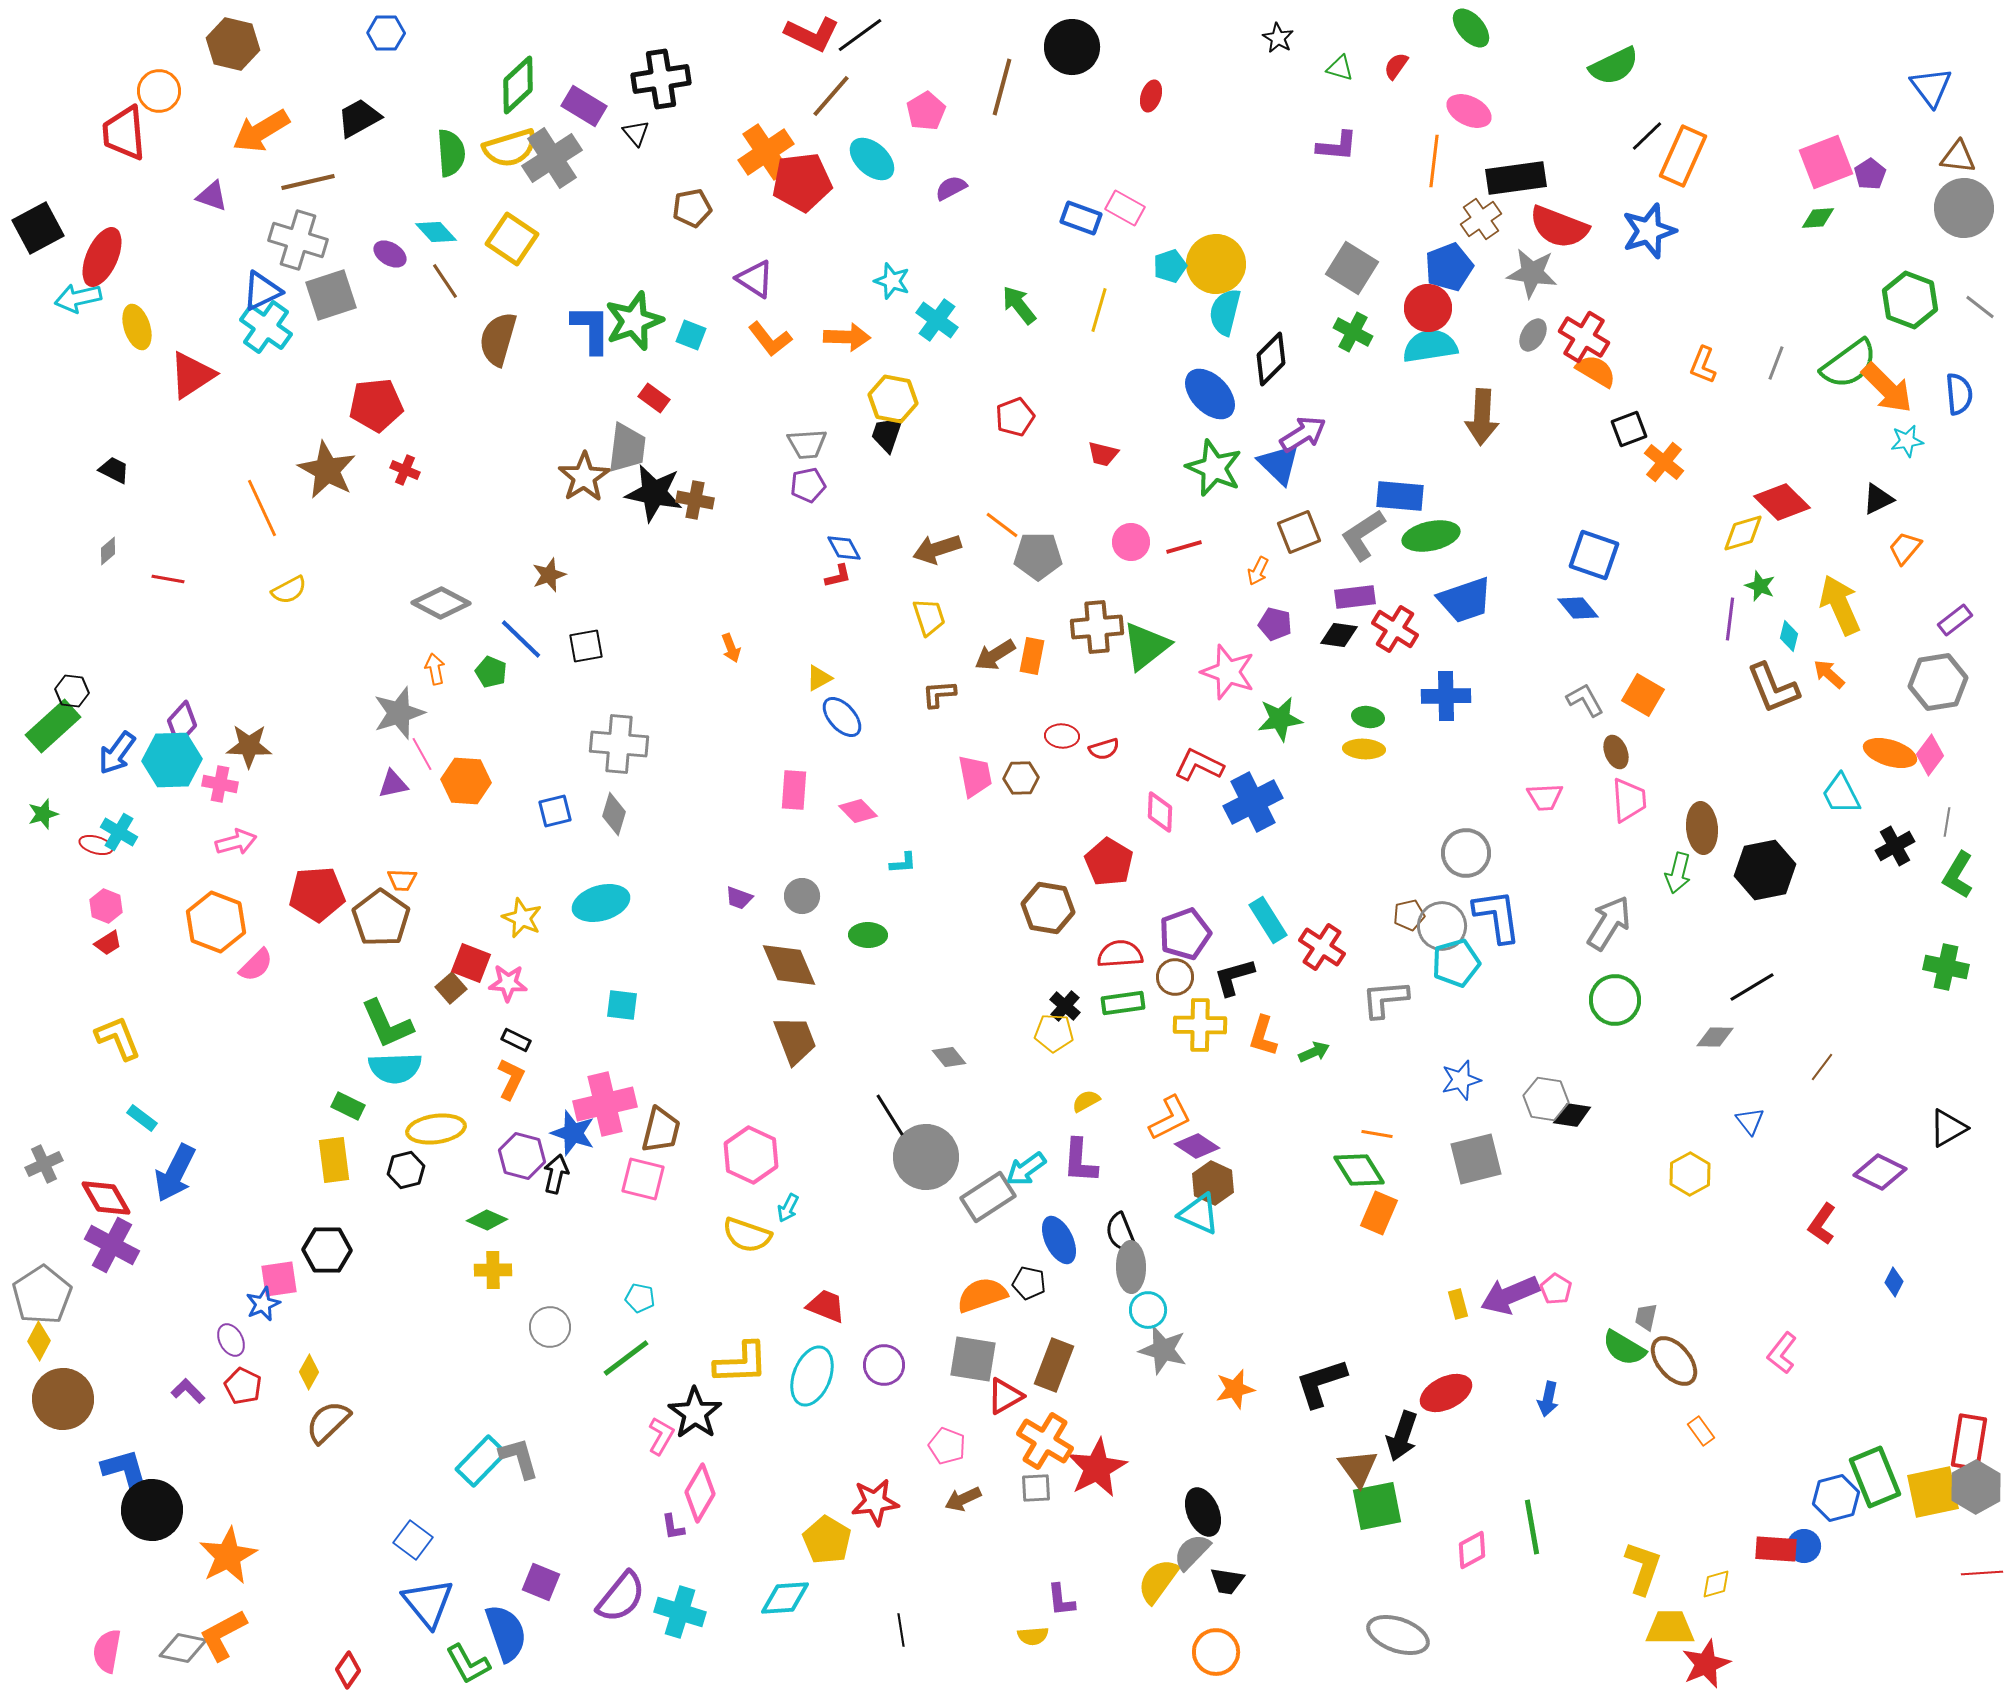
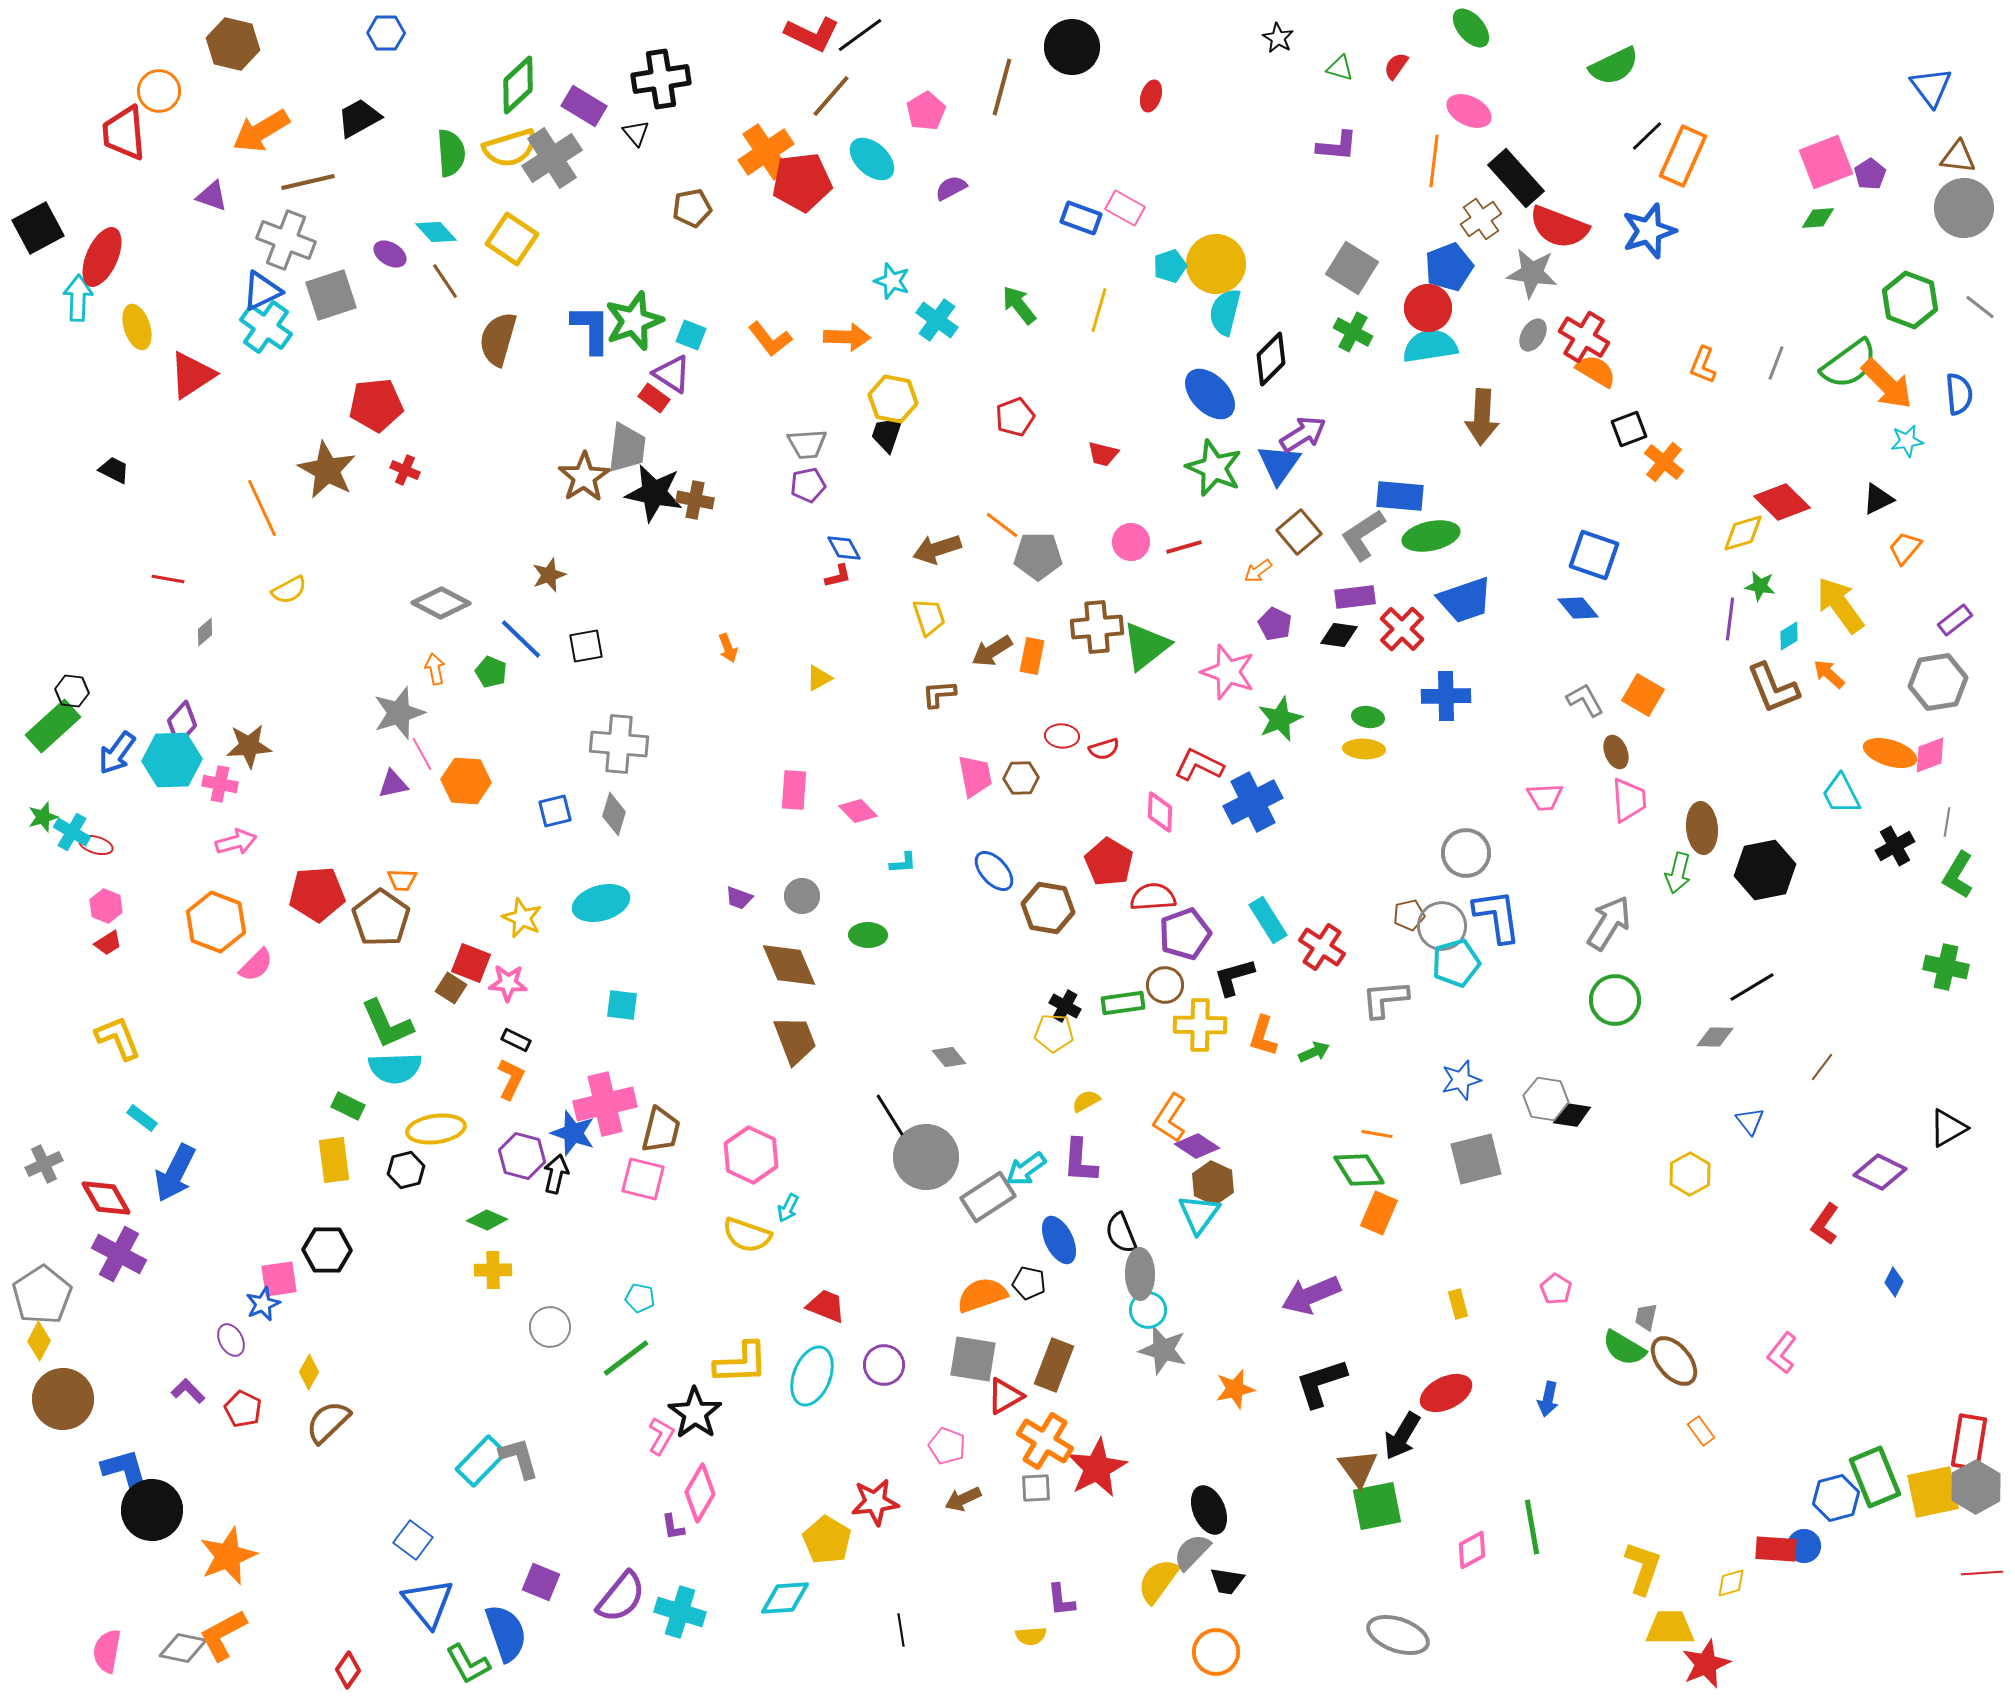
black rectangle at (1516, 178): rotated 56 degrees clockwise
gray cross at (298, 240): moved 12 px left; rotated 4 degrees clockwise
purple triangle at (755, 279): moved 83 px left, 95 px down
cyan arrow at (78, 298): rotated 105 degrees clockwise
orange arrow at (1887, 388): moved 4 px up
blue triangle at (1279, 464): rotated 21 degrees clockwise
brown square at (1299, 532): rotated 18 degrees counterclockwise
gray diamond at (108, 551): moved 97 px right, 81 px down
orange arrow at (1258, 571): rotated 28 degrees clockwise
green star at (1760, 586): rotated 12 degrees counterclockwise
yellow arrow at (1840, 605): rotated 12 degrees counterclockwise
purple pentagon at (1275, 624): rotated 12 degrees clockwise
red cross at (1395, 629): moved 7 px right; rotated 12 degrees clockwise
cyan diamond at (1789, 636): rotated 44 degrees clockwise
orange arrow at (731, 648): moved 3 px left
brown arrow at (995, 655): moved 3 px left, 4 px up
blue ellipse at (842, 717): moved 152 px right, 154 px down
green star at (1280, 719): rotated 15 degrees counterclockwise
brown star at (249, 746): rotated 6 degrees counterclockwise
pink diamond at (1930, 755): rotated 33 degrees clockwise
green star at (43, 814): moved 3 px down
cyan cross at (119, 832): moved 47 px left
red semicircle at (1120, 954): moved 33 px right, 57 px up
brown circle at (1175, 977): moved 10 px left, 8 px down
brown square at (451, 988): rotated 16 degrees counterclockwise
black cross at (1065, 1006): rotated 12 degrees counterclockwise
orange L-shape at (1170, 1118): rotated 150 degrees clockwise
cyan triangle at (1199, 1214): rotated 42 degrees clockwise
red L-shape at (1822, 1224): moved 3 px right
purple cross at (112, 1245): moved 7 px right, 9 px down
gray ellipse at (1131, 1267): moved 9 px right, 7 px down
purple arrow at (1510, 1295): moved 199 px left
red pentagon at (243, 1386): moved 23 px down
black arrow at (1402, 1436): rotated 12 degrees clockwise
black ellipse at (1203, 1512): moved 6 px right, 2 px up
orange star at (228, 1556): rotated 6 degrees clockwise
yellow diamond at (1716, 1584): moved 15 px right, 1 px up
yellow semicircle at (1033, 1636): moved 2 px left
